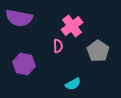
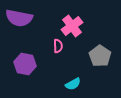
gray pentagon: moved 2 px right, 5 px down
purple hexagon: moved 1 px right
